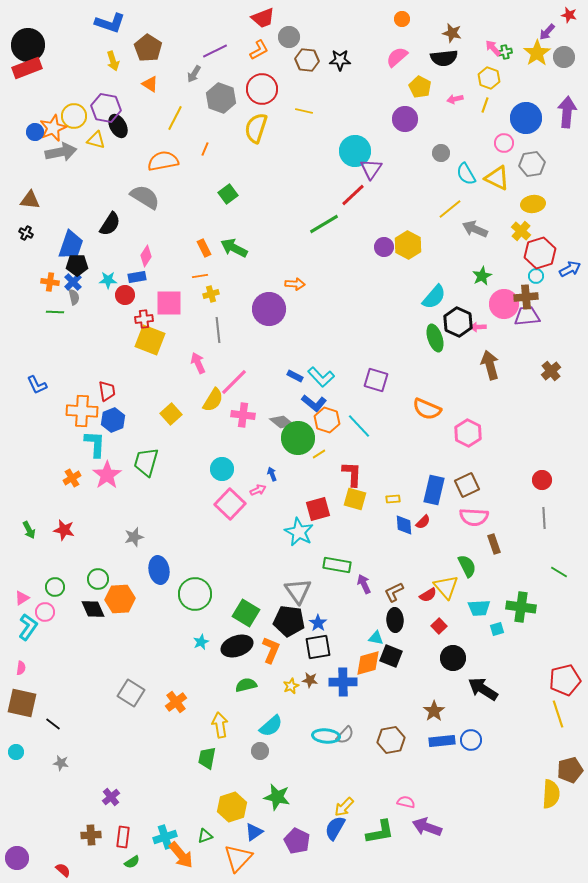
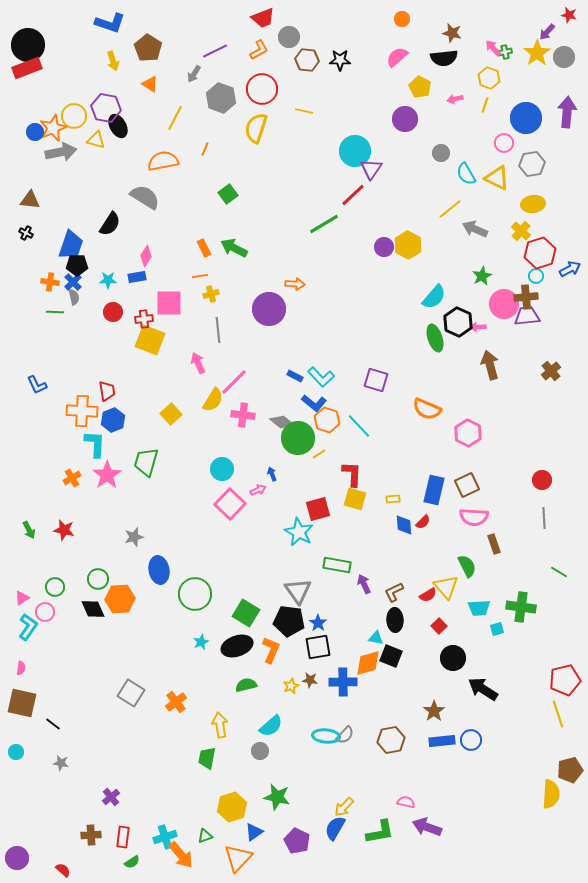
red circle at (125, 295): moved 12 px left, 17 px down
